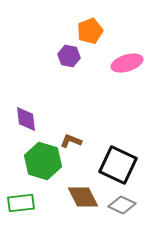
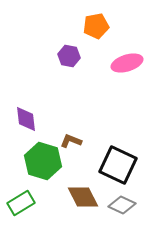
orange pentagon: moved 6 px right, 5 px up; rotated 10 degrees clockwise
green rectangle: rotated 24 degrees counterclockwise
